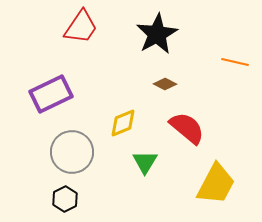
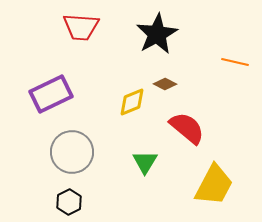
red trapezoid: rotated 60 degrees clockwise
yellow diamond: moved 9 px right, 21 px up
yellow trapezoid: moved 2 px left, 1 px down
black hexagon: moved 4 px right, 3 px down
